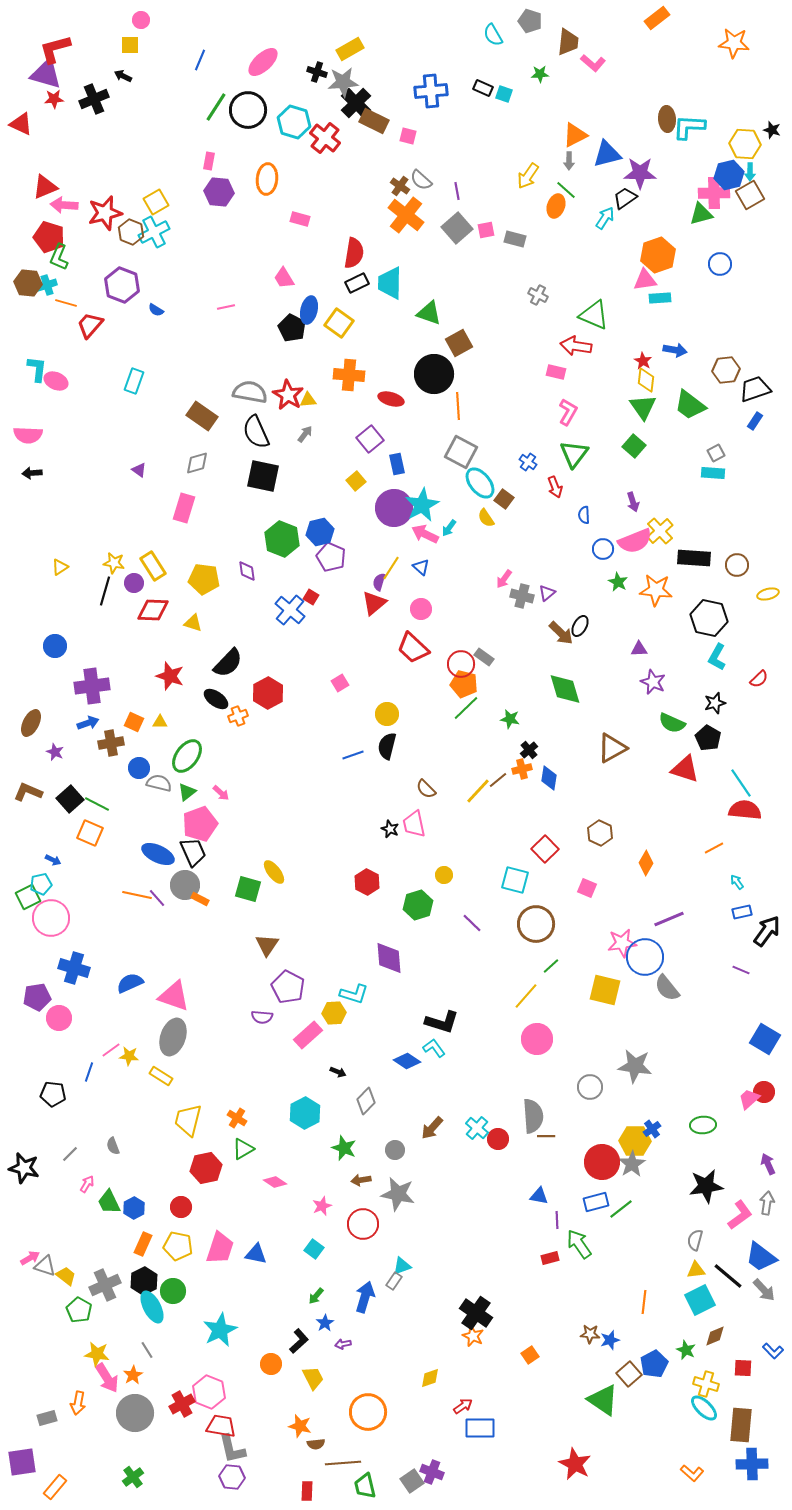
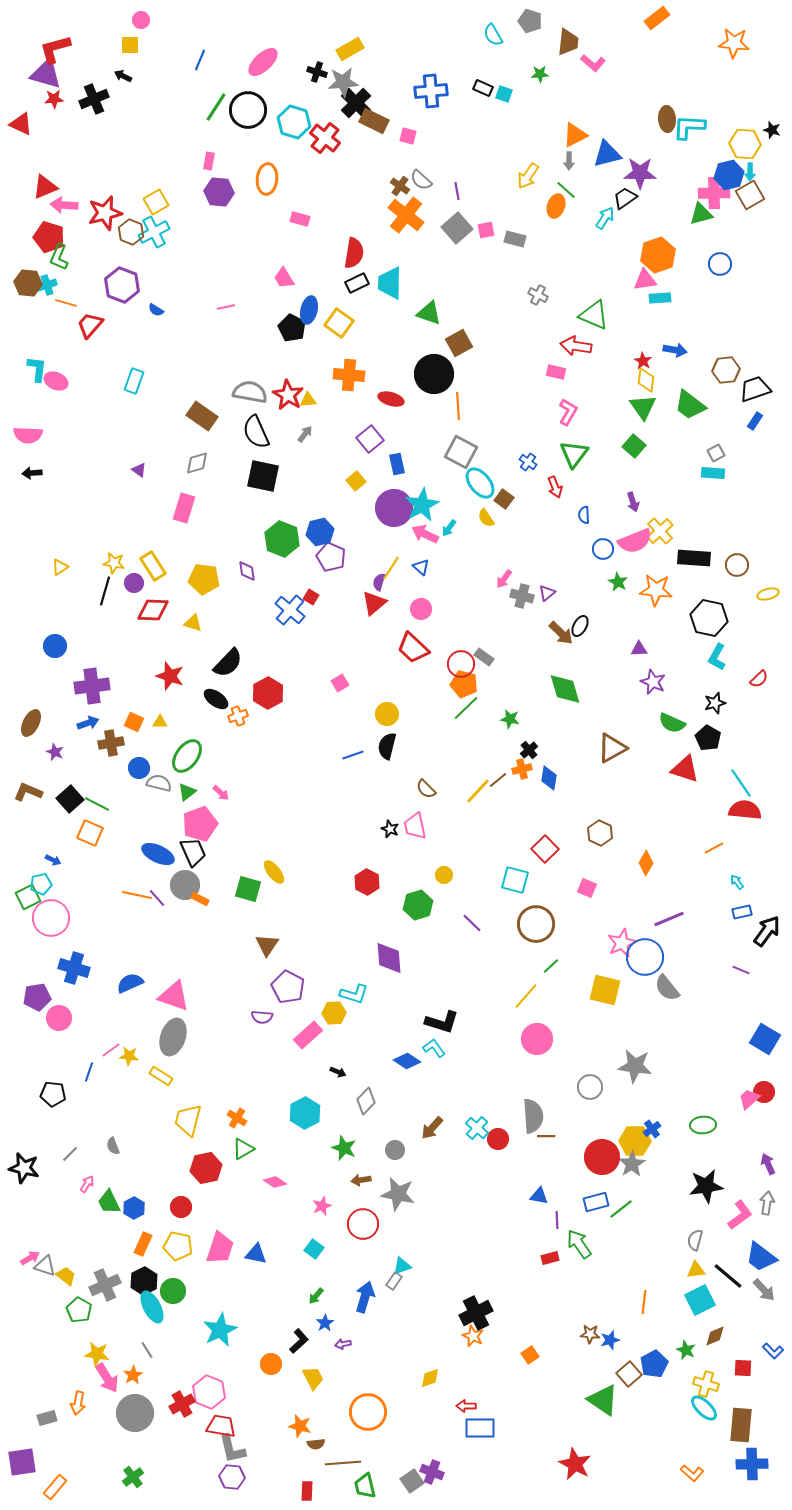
pink trapezoid at (414, 824): moved 1 px right, 2 px down
pink star at (622, 943): rotated 16 degrees counterclockwise
red circle at (602, 1162): moved 5 px up
black cross at (476, 1313): rotated 28 degrees clockwise
red arrow at (463, 1406): moved 3 px right; rotated 144 degrees counterclockwise
